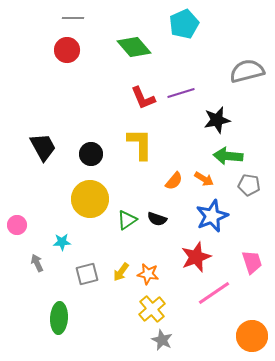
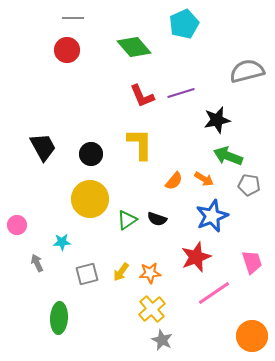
red L-shape: moved 1 px left, 2 px up
green arrow: rotated 16 degrees clockwise
orange star: moved 2 px right, 1 px up; rotated 15 degrees counterclockwise
